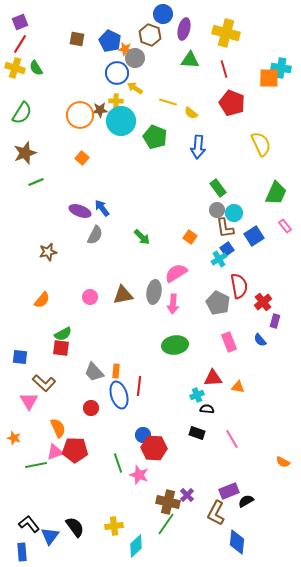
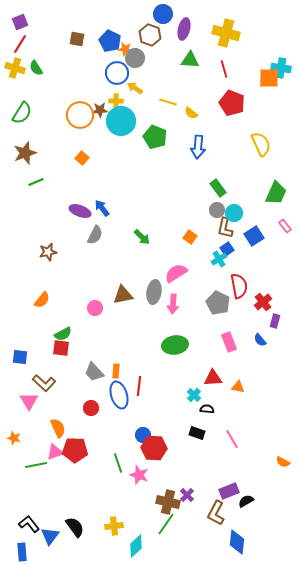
brown L-shape at (225, 228): rotated 20 degrees clockwise
pink circle at (90, 297): moved 5 px right, 11 px down
cyan cross at (197, 395): moved 3 px left; rotated 24 degrees counterclockwise
